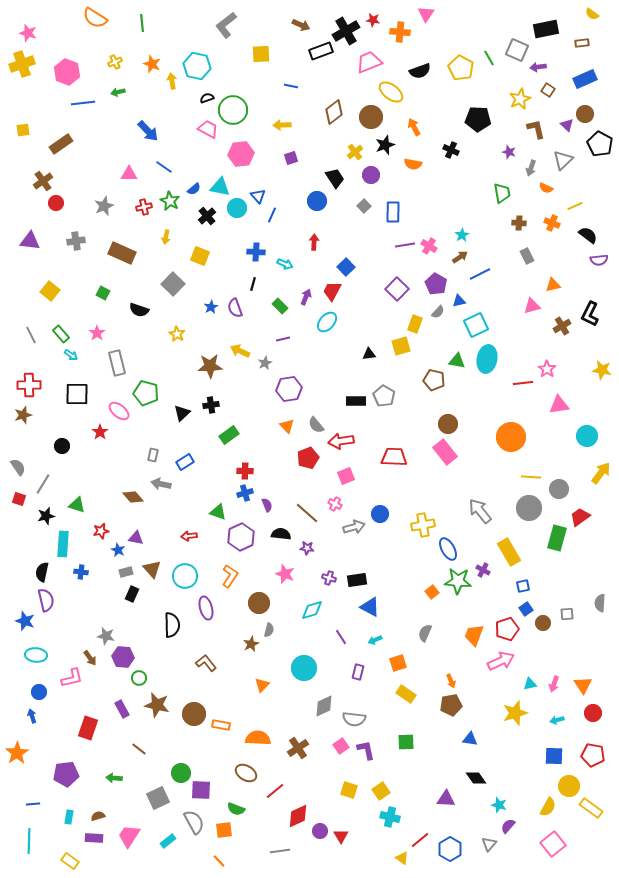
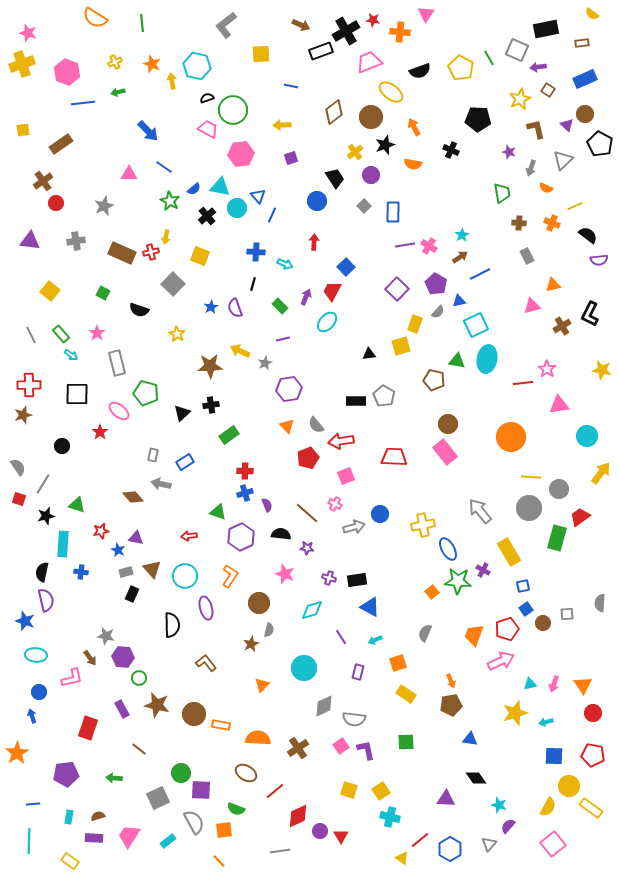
red cross at (144, 207): moved 7 px right, 45 px down
cyan arrow at (557, 720): moved 11 px left, 2 px down
